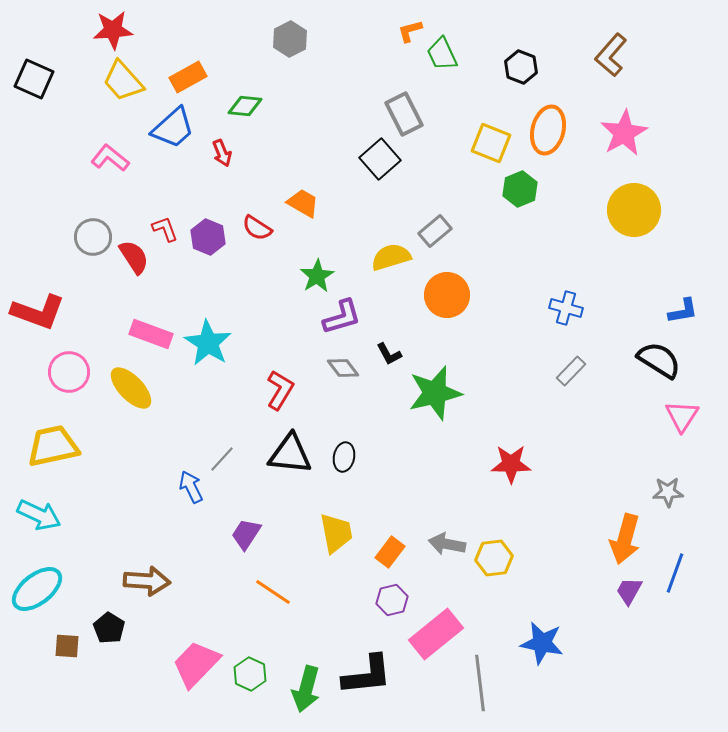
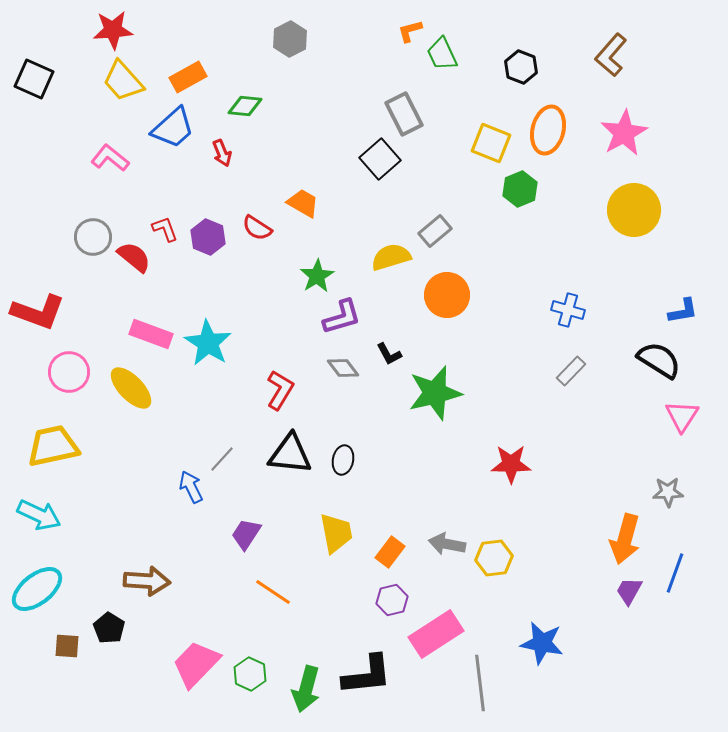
red semicircle at (134, 257): rotated 18 degrees counterclockwise
blue cross at (566, 308): moved 2 px right, 2 px down
black ellipse at (344, 457): moved 1 px left, 3 px down
pink rectangle at (436, 634): rotated 6 degrees clockwise
